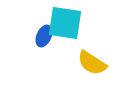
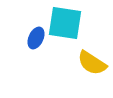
blue ellipse: moved 8 px left, 2 px down
